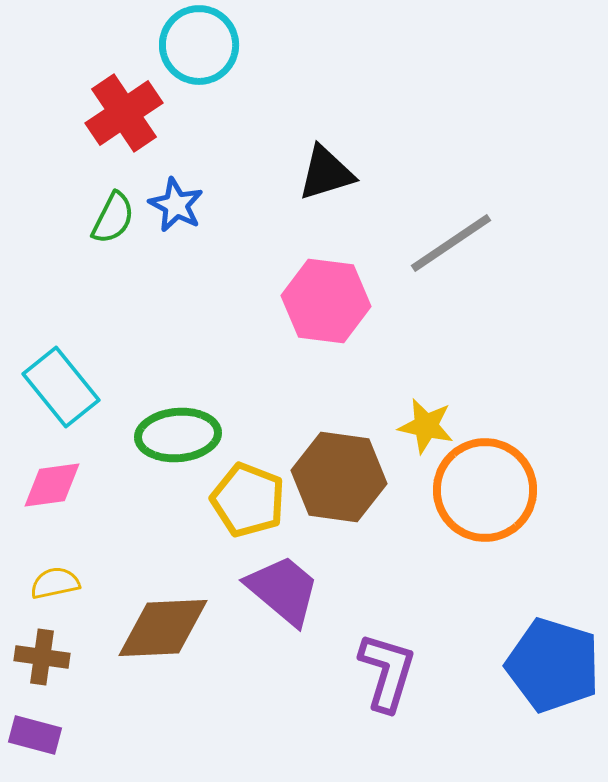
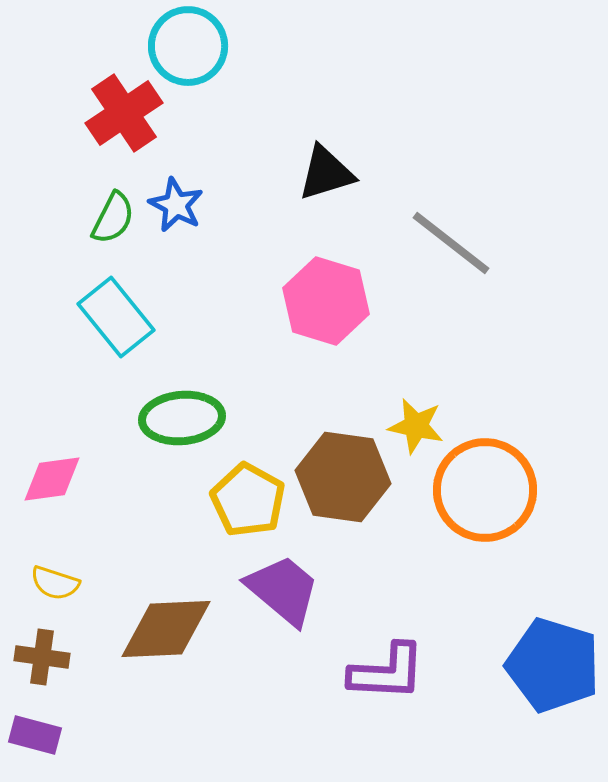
cyan circle: moved 11 px left, 1 px down
gray line: rotated 72 degrees clockwise
pink hexagon: rotated 10 degrees clockwise
cyan rectangle: moved 55 px right, 70 px up
yellow star: moved 10 px left
green ellipse: moved 4 px right, 17 px up
brown hexagon: moved 4 px right
pink diamond: moved 6 px up
yellow pentagon: rotated 8 degrees clockwise
yellow semicircle: rotated 150 degrees counterclockwise
brown diamond: moved 3 px right, 1 px down
purple L-shape: rotated 76 degrees clockwise
